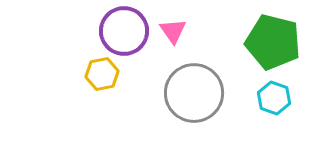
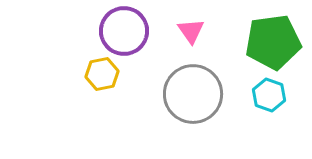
pink triangle: moved 18 px right
green pentagon: rotated 22 degrees counterclockwise
gray circle: moved 1 px left, 1 px down
cyan hexagon: moved 5 px left, 3 px up
